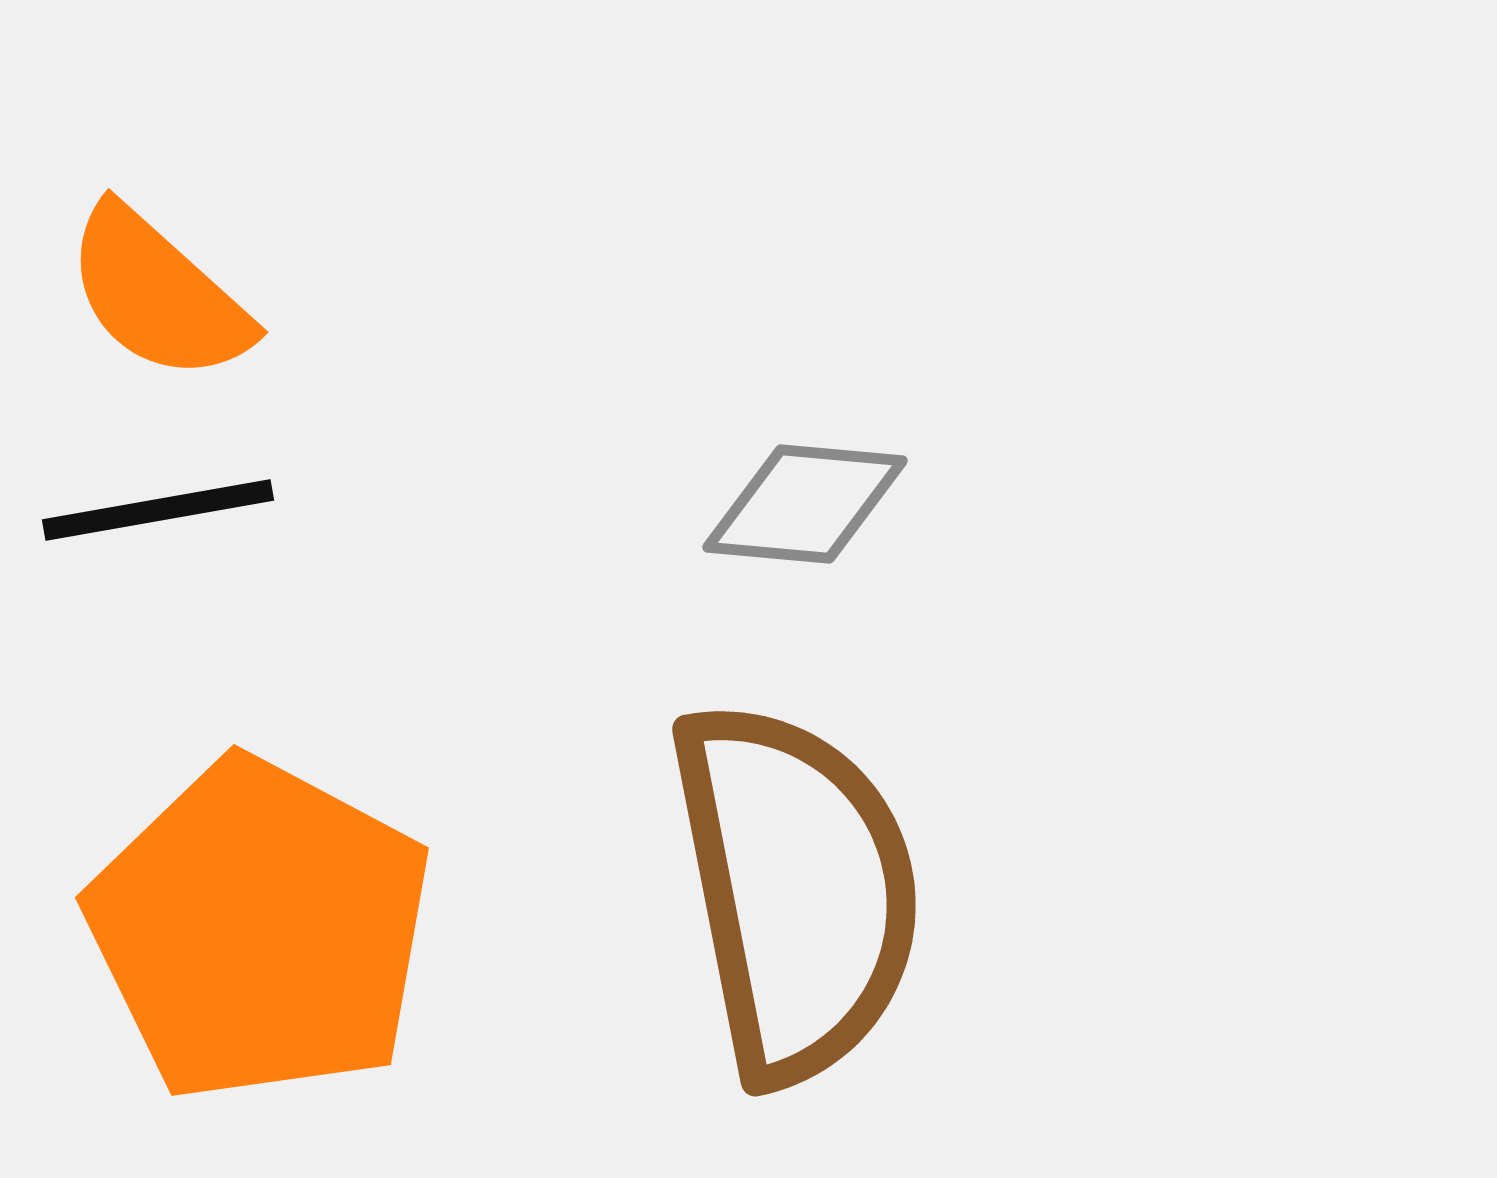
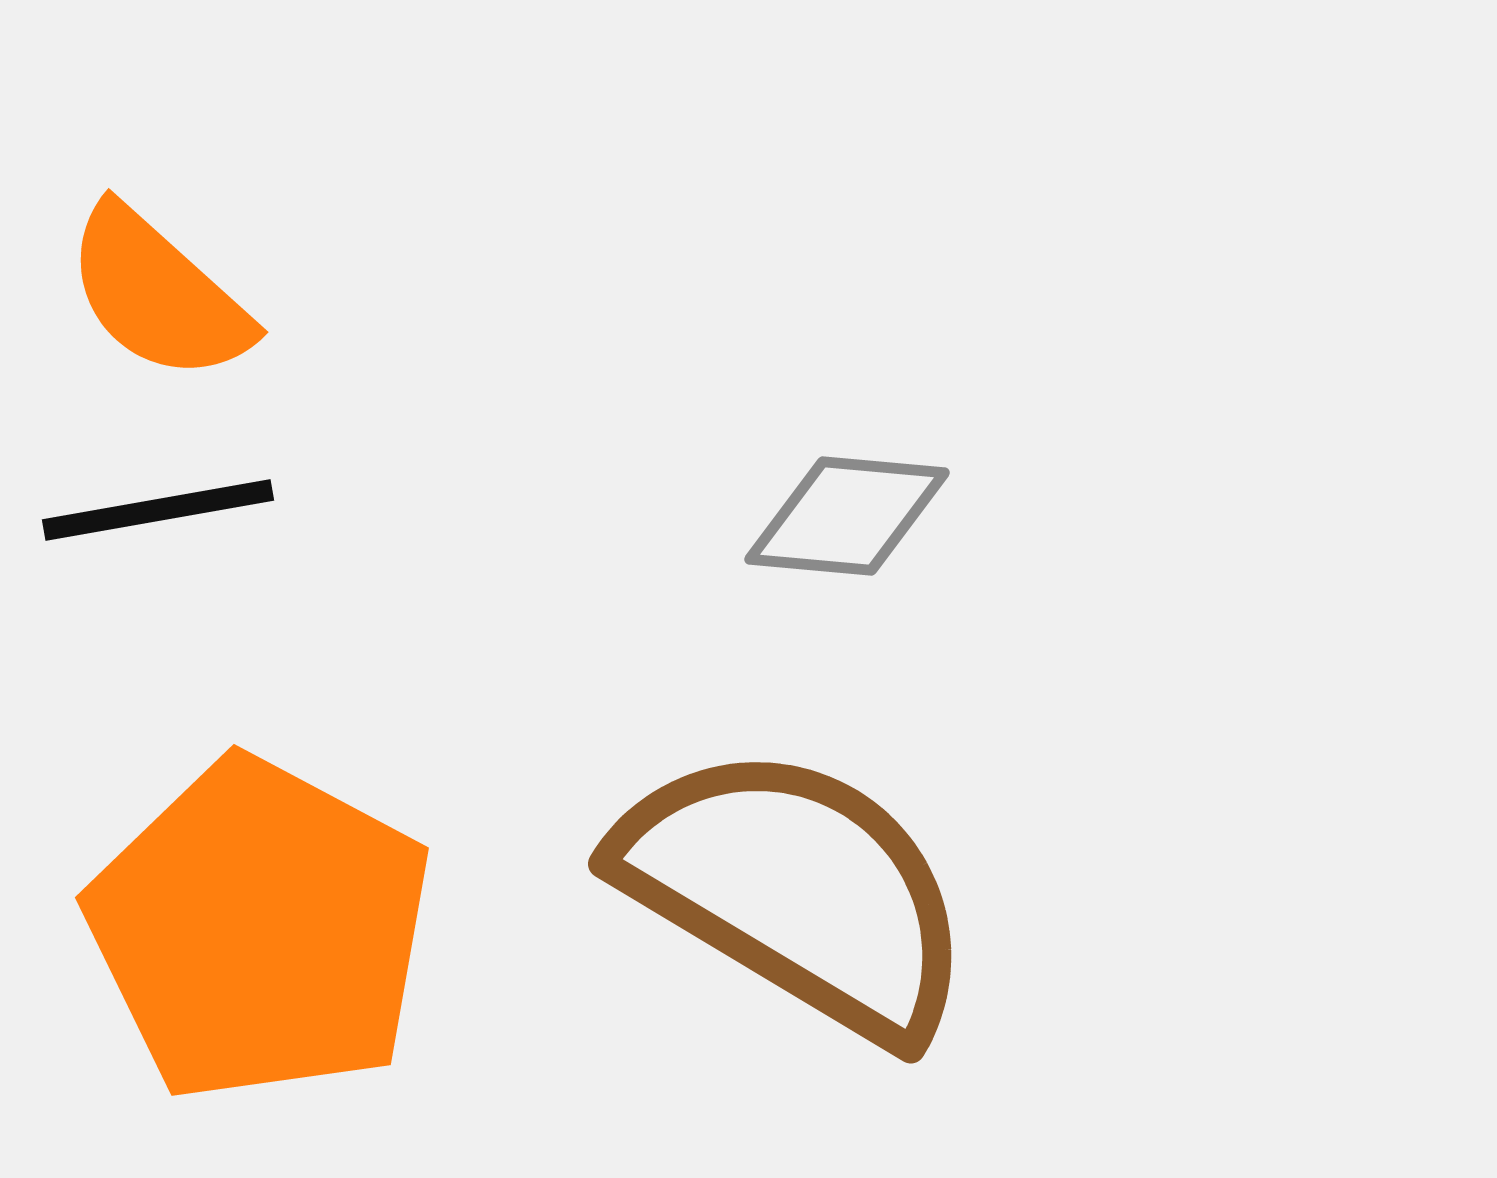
gray diamond: moved 42 px right, 12 px down
brown semicircle: rotated 48 degrees counterclockwise
